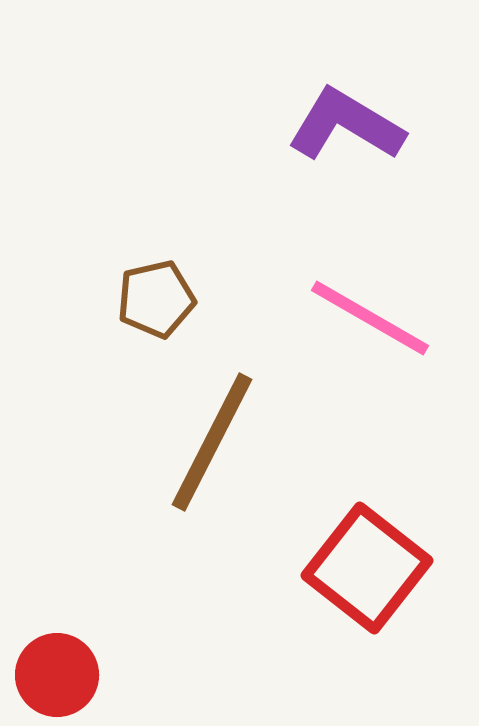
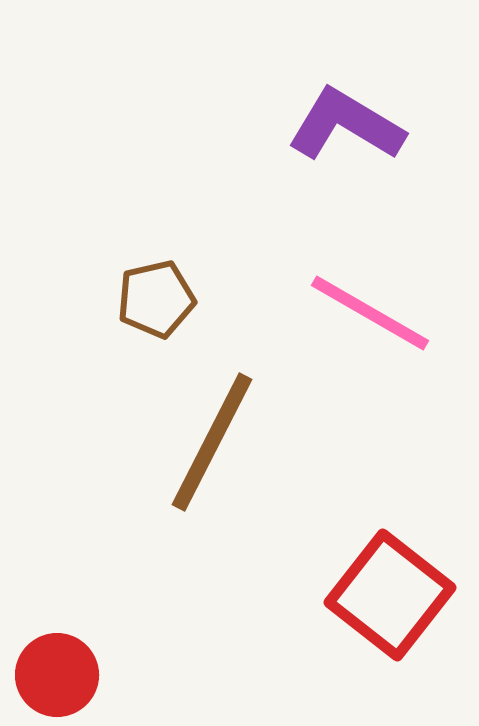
pink line: moved 5 px up
red square: moved 23 px right, 27 px down
